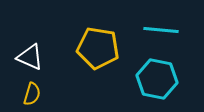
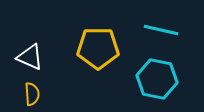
cyan line: rotated 8 degrees clockwise
yellow pentagon: rotated 9 degrees counterclockwise
yellow semicircle: rotated 20 degrees counterclockwise
